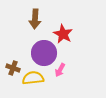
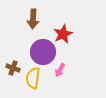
brown arrow: moved 2 px left
red star: rotated 18 degrees clockwise
purple circle: moved 1 px left, 1 px up
yellow semicircle: rotated 75 degrees counterclockwise
